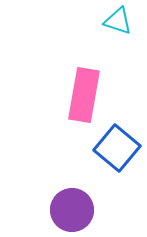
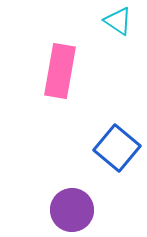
cyan triangle: rotated 16 degrees clockwise
pink rectangle: moved 24 px left, 24 px up
